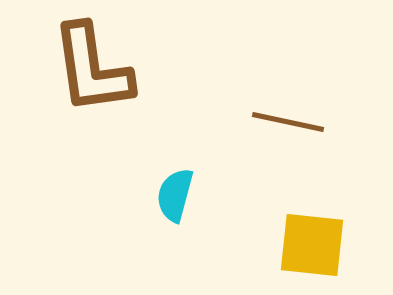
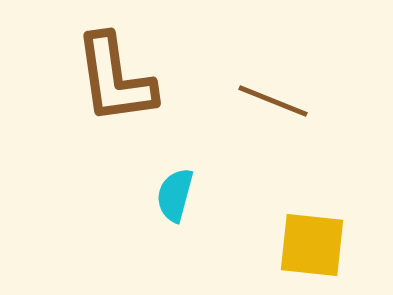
brown L-shape: moved 23 px right, 10 px down
brown line: moved 15 px left, 21 px up; rotated 10 degrees clockwise
